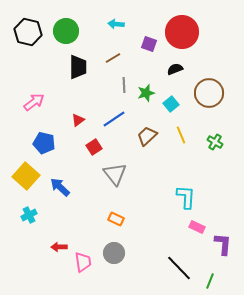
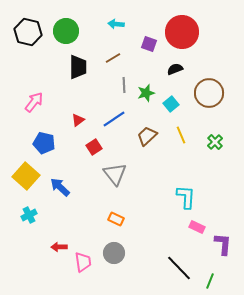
pink arrow: rotated 15 degrees counterclockwise
green cross: rotated 14 degrees clockwise
